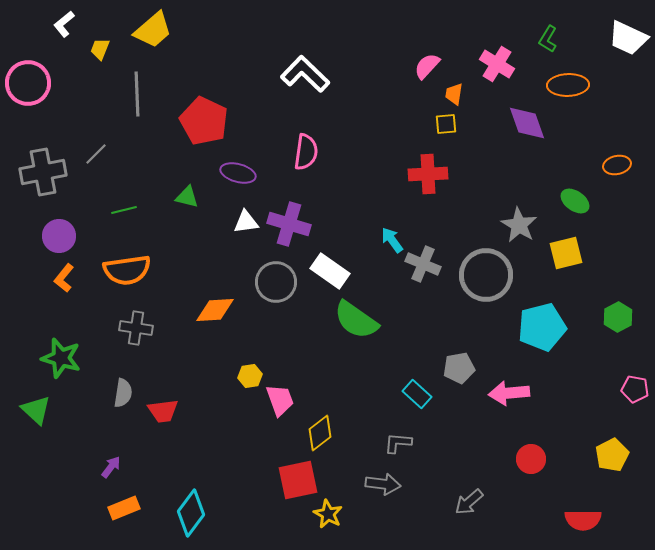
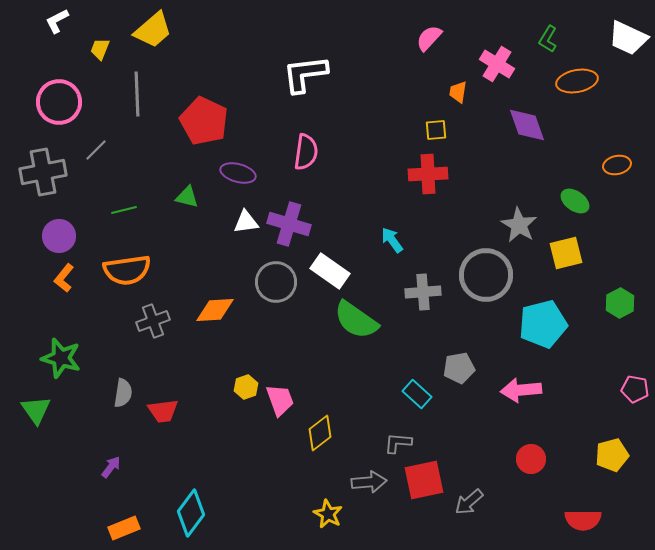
white L-shape at (64, 24): moved 7 px left, 3 px up; rotated 12 degrees clockwise
pink semicircle at (427, 66): moved 2 px right, 28 px up
white L-shape at (305, 74): rotated 51 degrees counterclockwise
pink circle at (28, 83): moved 31 px right, 19 px down
orange ellipse at (568, 85): moved 9 px right, 4 px up; rotated 9 degrees counterclockwise
orange trapezoid at (454, 94): moved 4 px right, 2 px up
purple diamond at (527, 123): moved 2 px down
yellow square at (446, 124): moved 10 px left, 6 px down
gray line at (96, 154): moved 4 px up
gray cross at (423, 264): moved 28 px down; rotated 28 degrees counterclockwise
green hexagon at (618, 317): moved 2 px right, 14 px up
cyan pentagon at (542, 327): moved 1 px right, 3 px up
gray cross at (136, 328): moved 17 px right, 7 px up; rotated 28 degrees counterclockwise
yellow hexagon at (250, 376): moved 4 px left, 11 px down; rotated 10 degrees counterclockwise
pink arrow at (509, 393): moved 12 px right, 3 px up
green triangle at (36, 410): rotated 12 degrees clockwise
yellow pentagon at (612, 455): rotated 12 degrees clockwise
red square at (298, 480): moved 126 px right
gray arrow at (383, 484): moved 14 px left, 2 px up; rotated 12 degrees counterclockwise
orange rectangle at (124, 508): moved 20 px down
